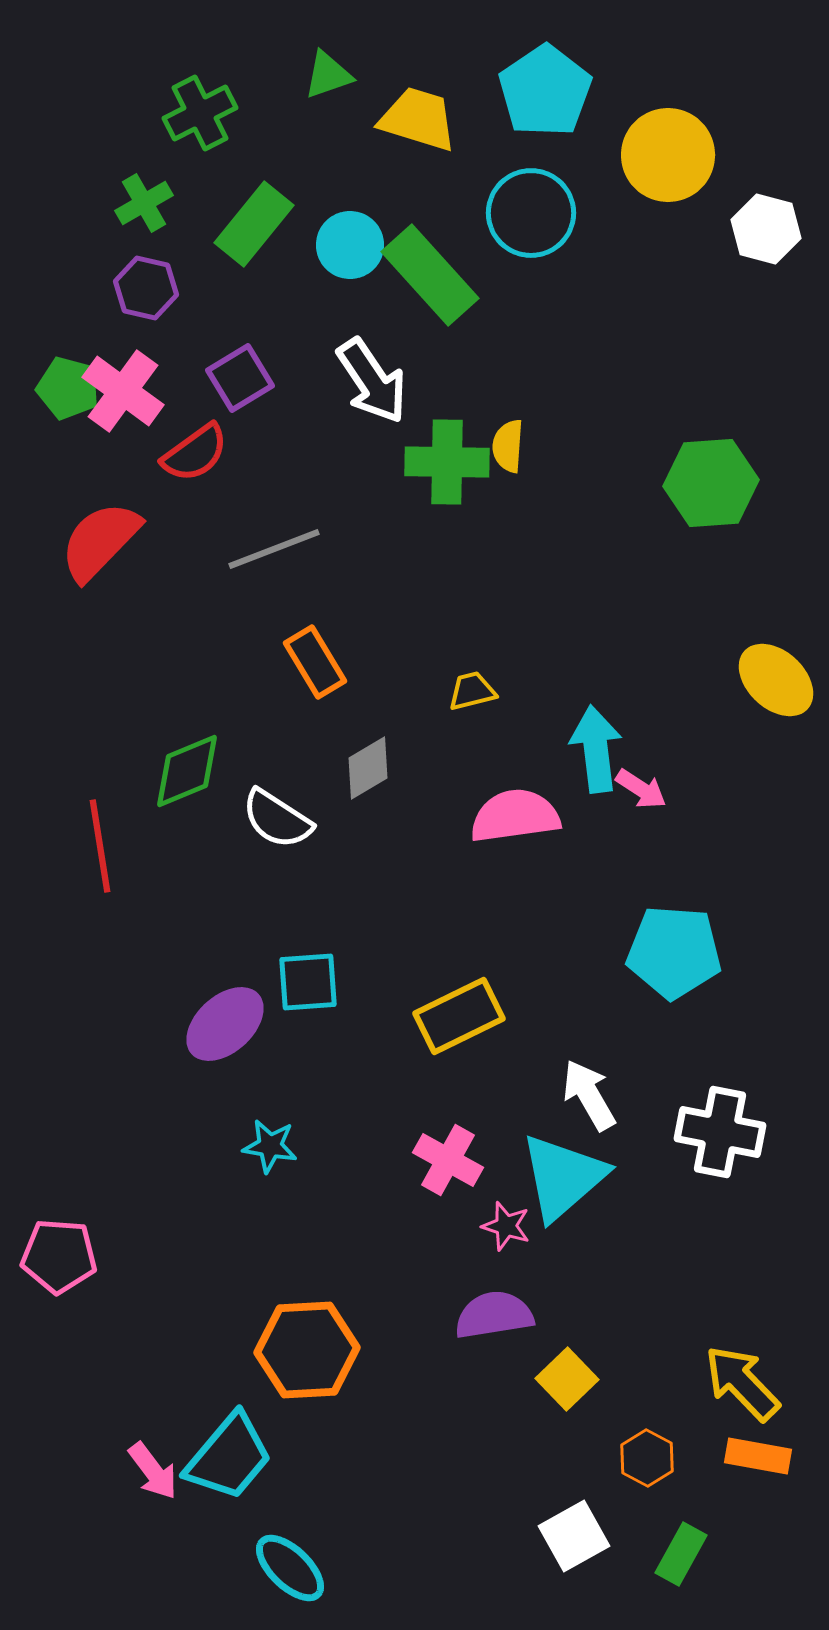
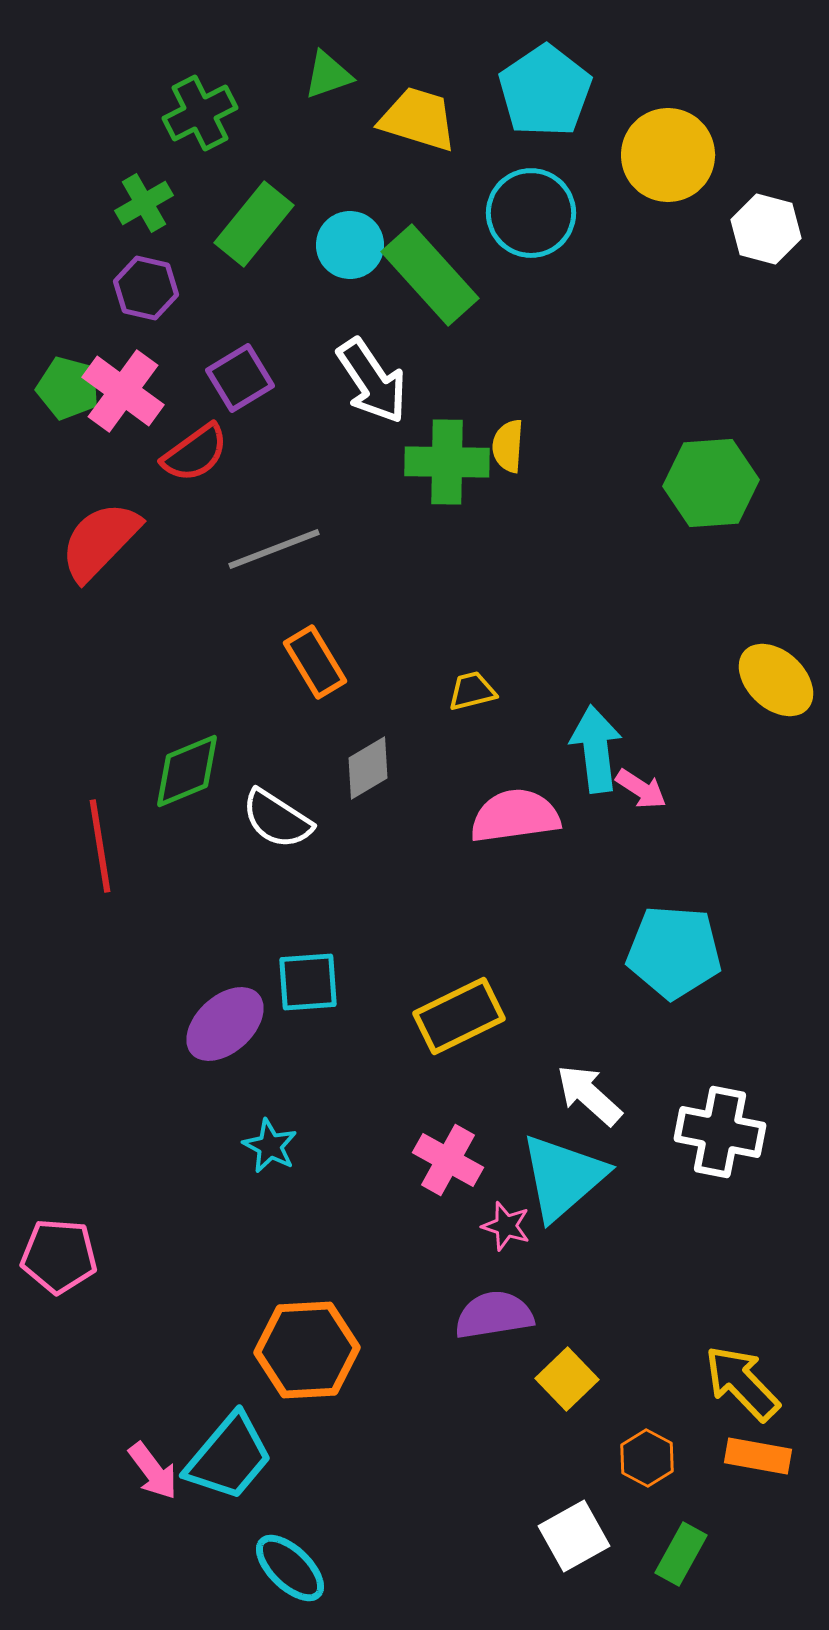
white arrow at (589, 1095): rotated 18 degrees counterclockwise
cyan star at (270, 1146): rotated 18 degrees clockwise
